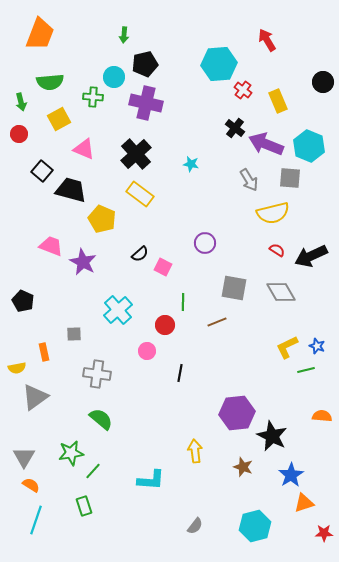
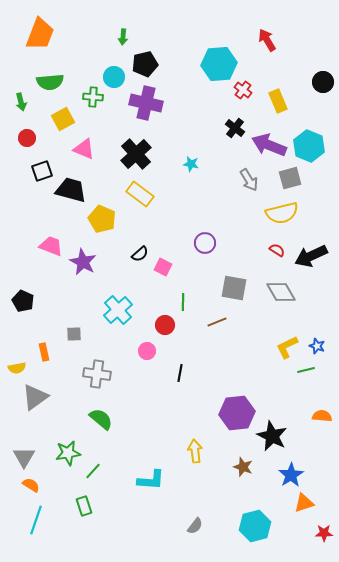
green arrow at (124, 35): moved 1 px left, 2 px down
yellow square at (59, 119): moved 4 px right
red circle at (19, 134): moved 8 px right, 4 px down
purple arrow at (266, 144): moved 3 px right, 1 px down
black square at (42, 171): rotated 30 degrees clockwise
gray square at (290, 178): rotated 20 degrees counterclockwise
yellow semicircle at (273, 213): moved 9 px right
green star at (71, 453): moved 3 px left
